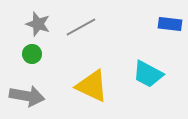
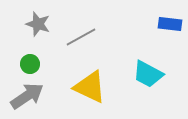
gray line: moved 10 px down
green circle: moved 2 px left, 10 px down
yellow triangle: moved 2 px left, 1 px down
gray arrow: rotated 44 degrees counterclockwise
